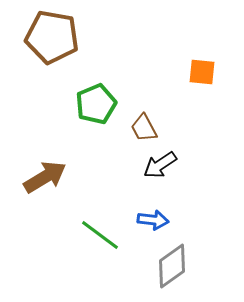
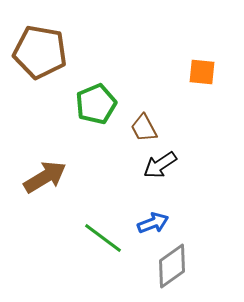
brown pentagon: moved 12 px left, 15 px down
blue arrow: moved 3 px down; rotated 28 degrees counterclockwise
green line: moved 3 px right, 3 px down
